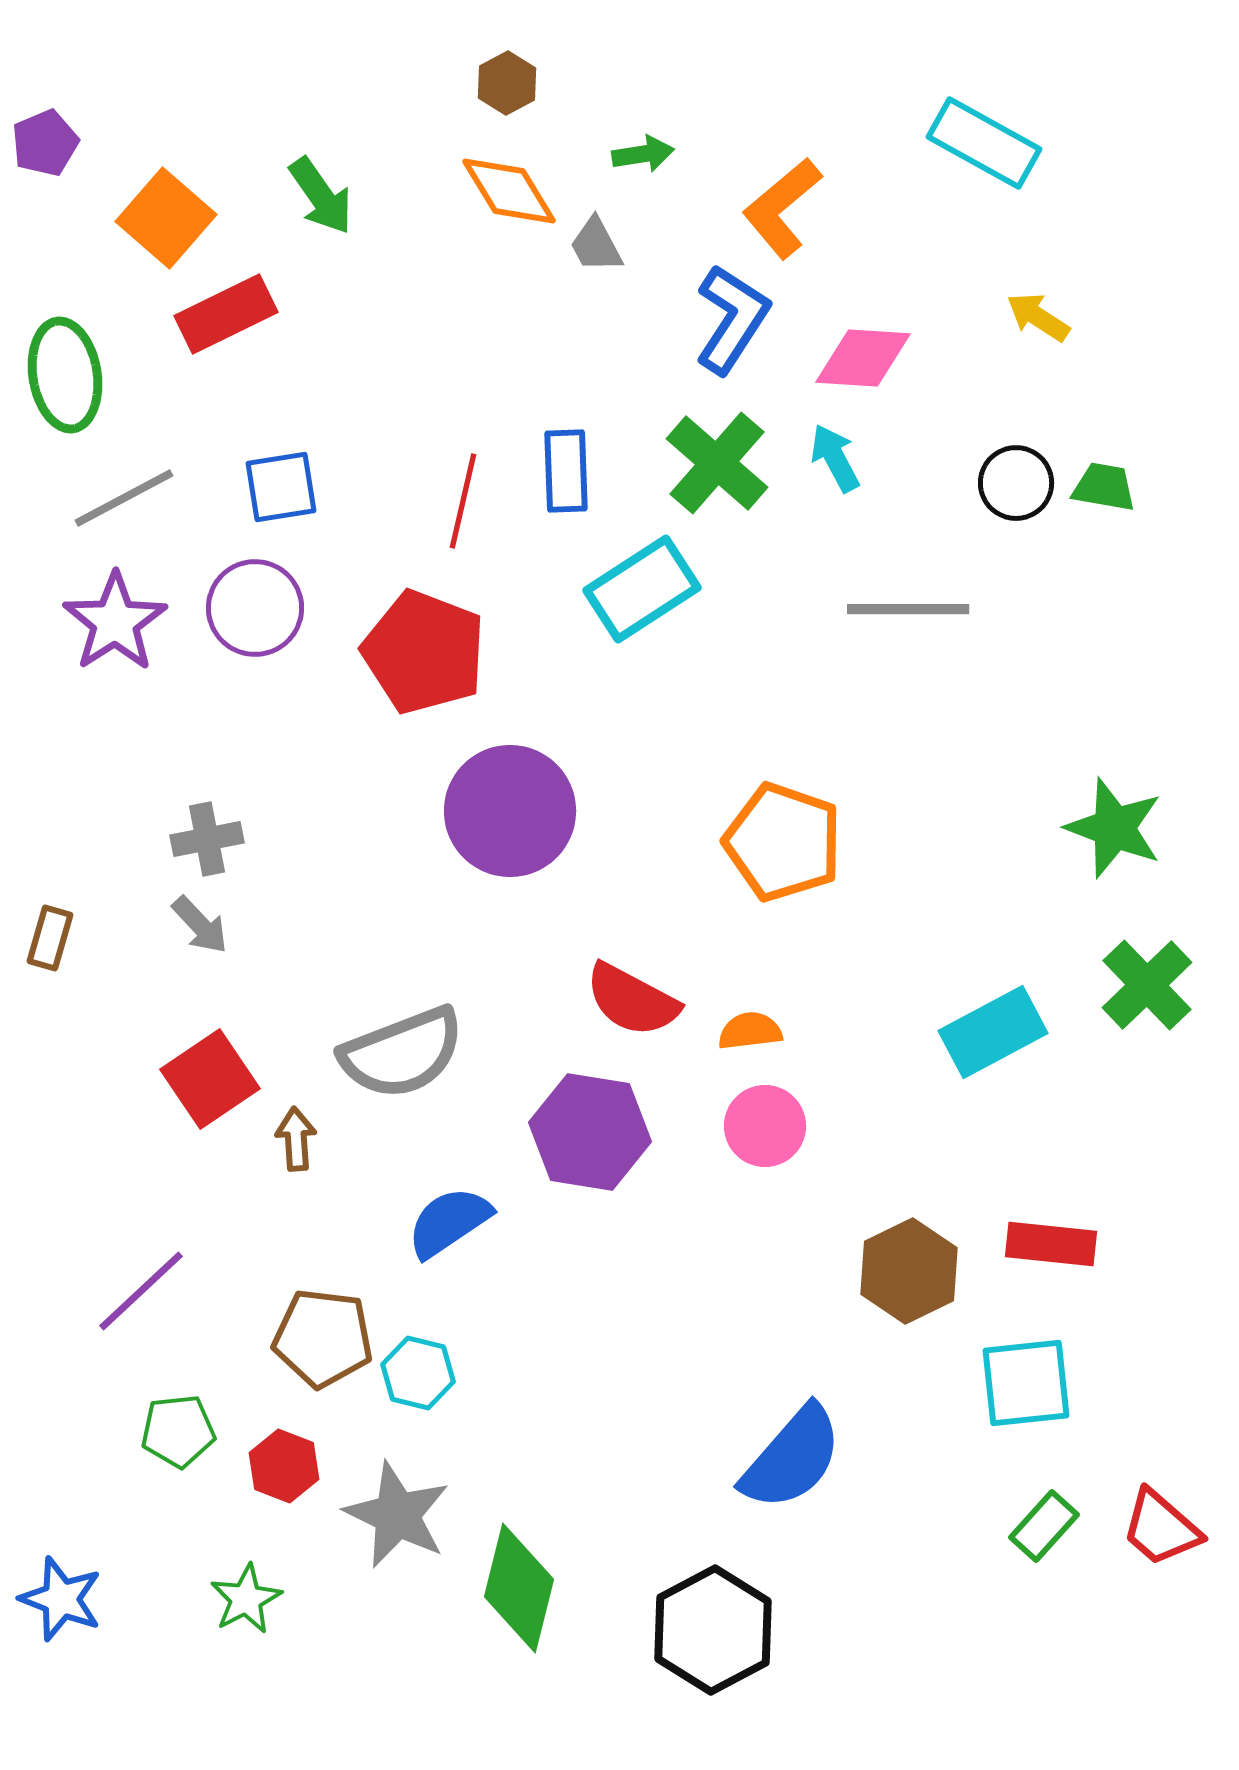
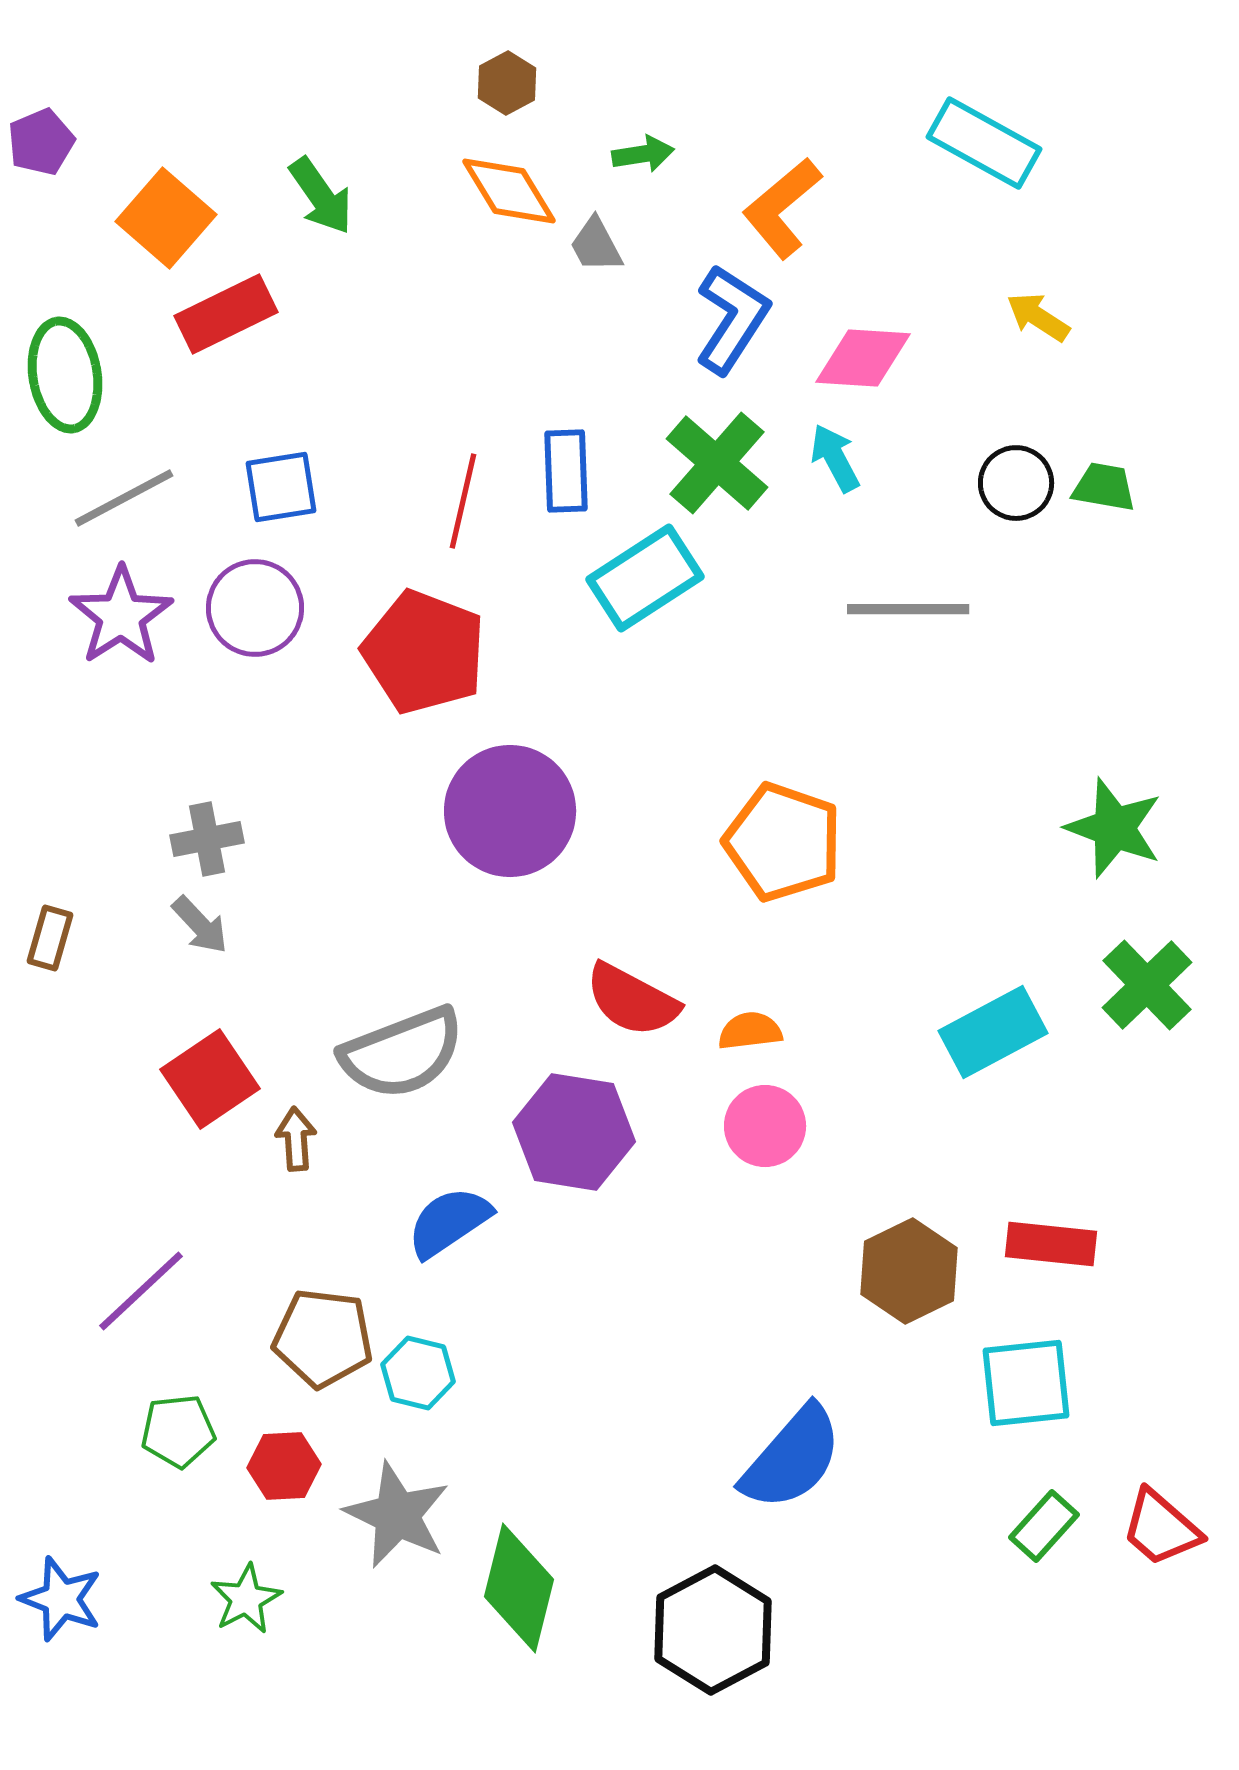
purple pentagon at (45, 143): moved 4 px left, 1 px up
cyan rectangle at (642, 589): moved 3 px right, 11 px up
purple star at (115, 622): moved 6 px right, 6 px up
purple hexagon at (590, 1132): moved 16 px left
red hexagon at (284, 1466): rotated 24 degrees counterclockwise
